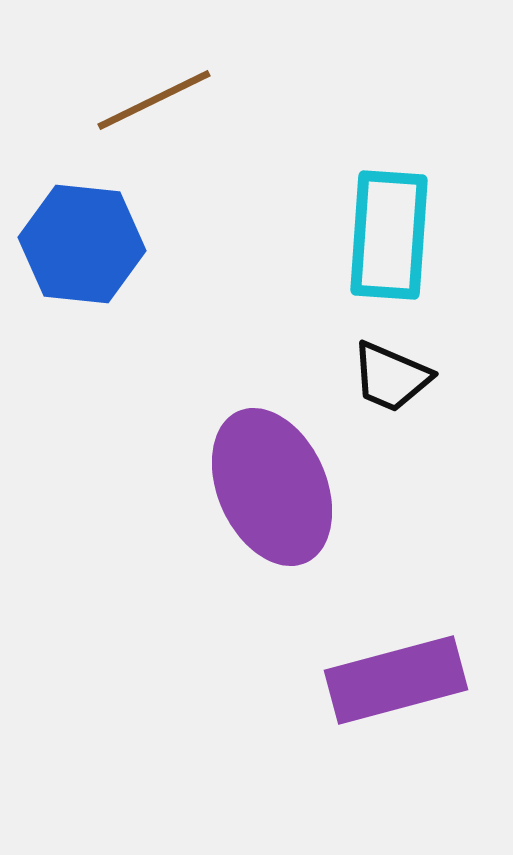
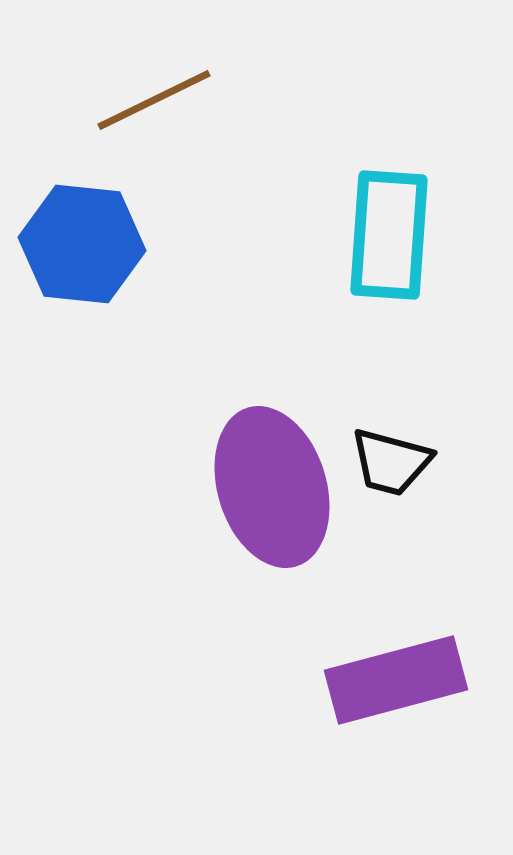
black trapezoid: moved 85 px down; rotated 8 degrees counterclockwise
purple ellipse: rotated 7 degrees clockwise
